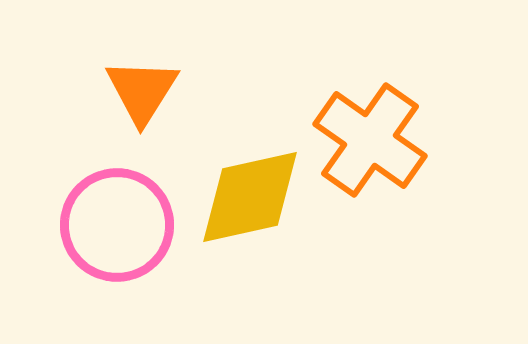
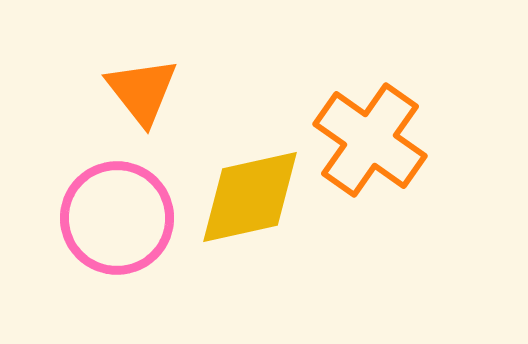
orange triangle: rotated 10 degrees counterclockwise
pink circle: moved 7 px up
